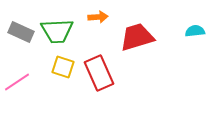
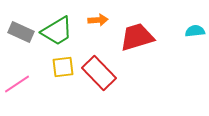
orange arrow: moved 3 px down
green trapezoid: rotated 28 degrees counterclockwise
yellow square: rotated 25 degrees counterclockwise
red rectangle: rotated 20 degrees counterclockwise
pink line: moved 2 px down
